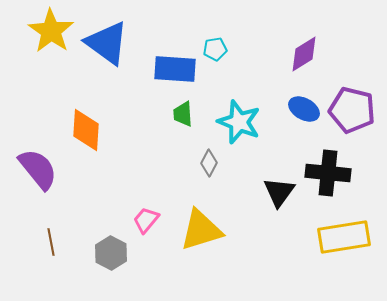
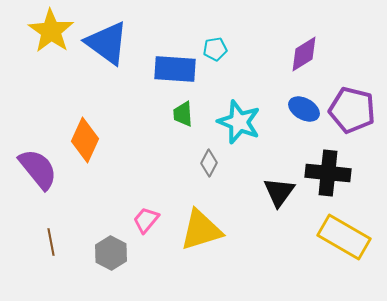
orange diamond: moved 1 px left, 10 px down; rotated 21 degrees clockwise
yellow rectangle: rotated 39 degrees clockwise
